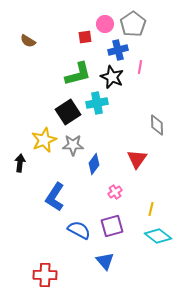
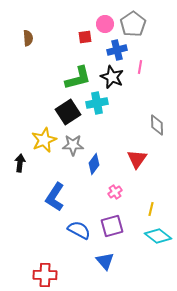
brown semicircle: moved 3 px up; rotated 126 degrees counterclockwise
blue cross: moved 1 px left
green L-shape: moved 4 px down
